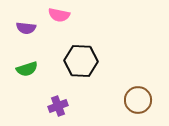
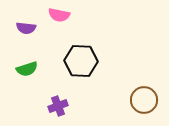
brown circle: moved 6 px right
